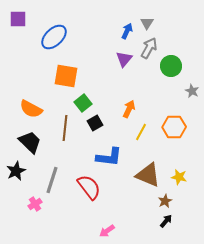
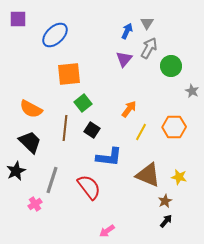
blue ellipse: moved 1 px right, 2 px up
orange square: moved 3 px right, 2 px up; rotated 15 degrees counterclockwise
orange arrow: rotated 12 degrees clockwise
black square: moved 3 px left, 7 px down; rotated 28 degrees counterclockwise
